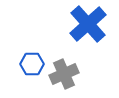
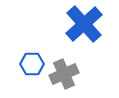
blue cross: moved 4 px left
